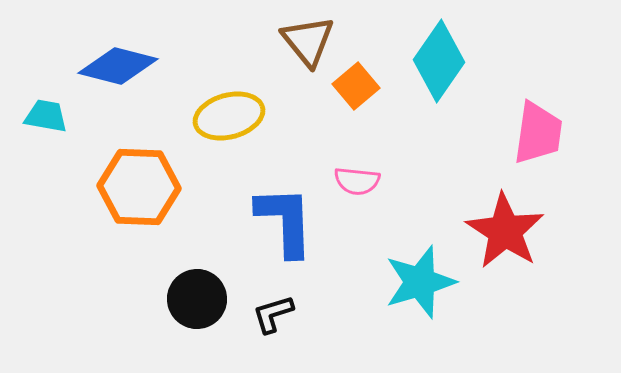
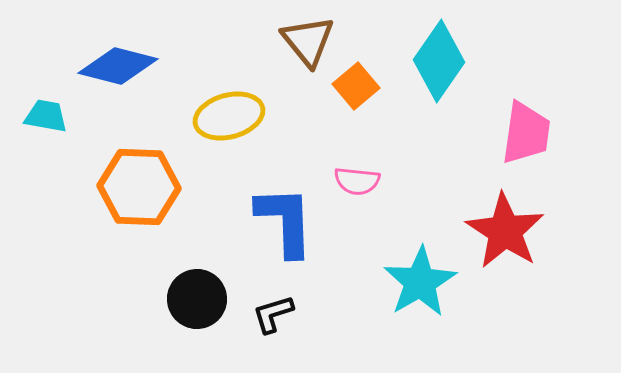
pink trapezoid: moved 12 px left
cyan star: rotated 14 degrees counterclockwise
